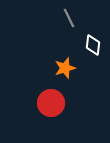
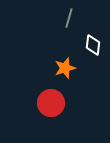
gray line: rotated 42 degrees clockwise
